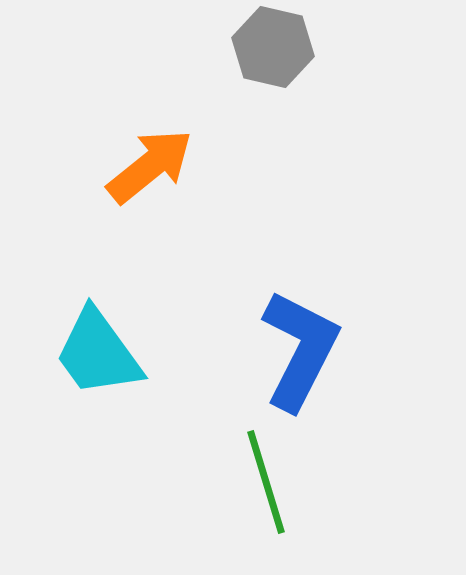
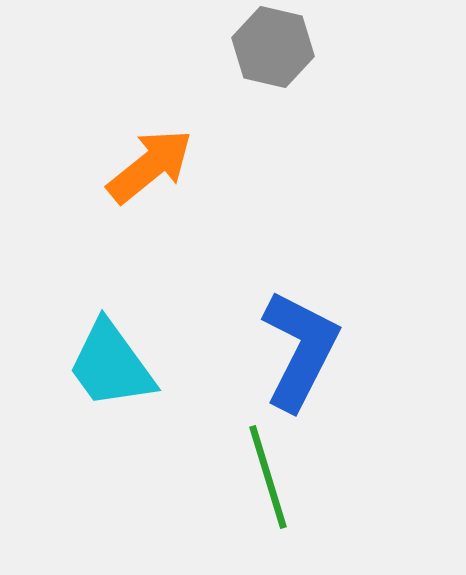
cyan trapezoid: moved 13 px right, 12 px down
green line: moved 2 px right, 5 px up
